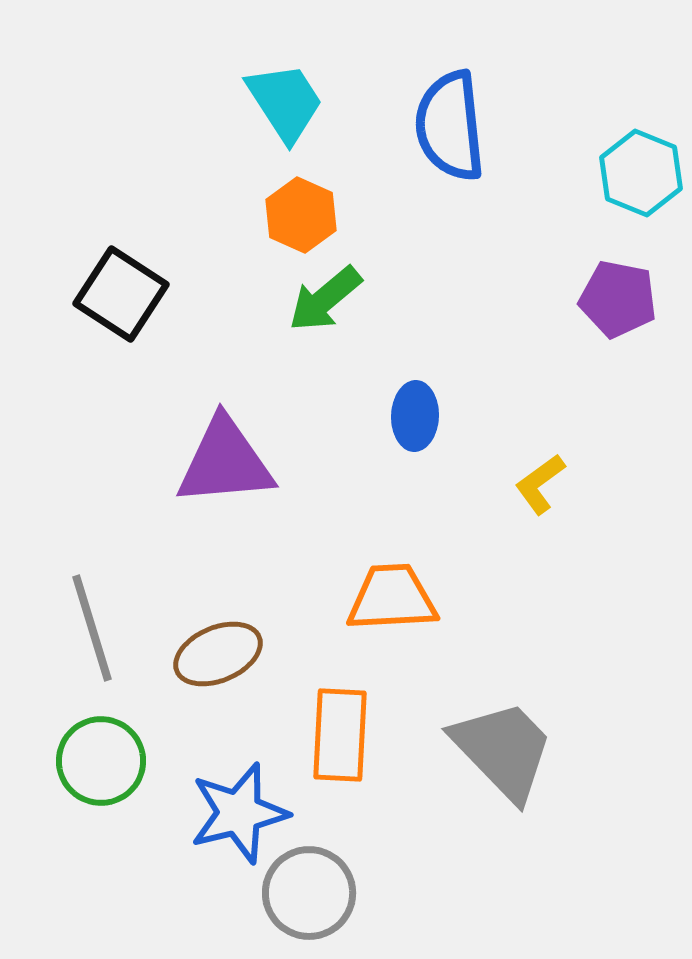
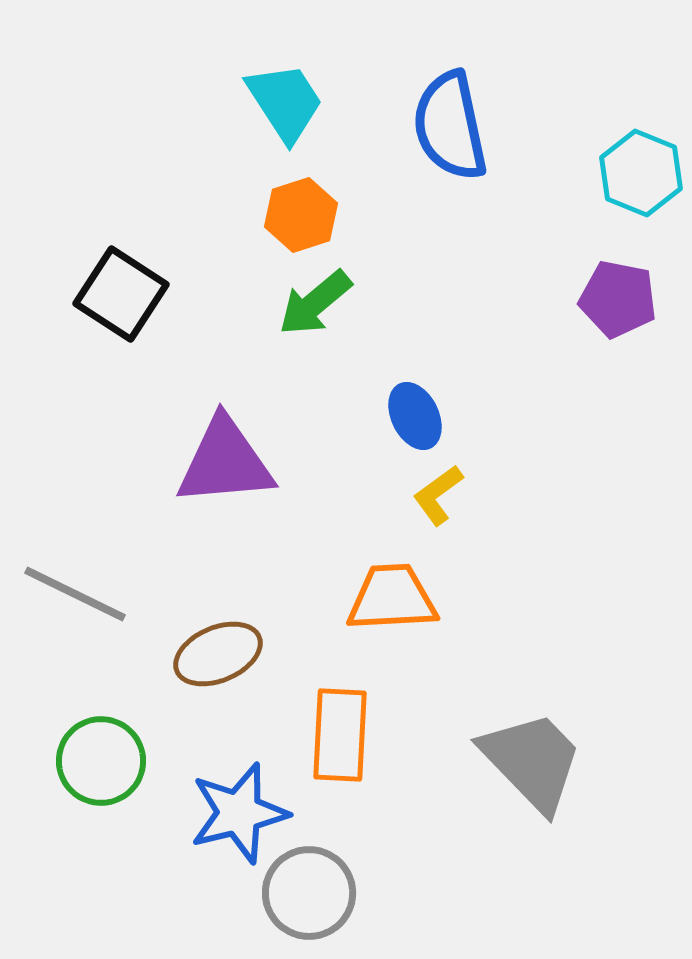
blue semicircle: rotated 6 degrees counterclockwise
orange hexagon: rotated 18 degrees clockwise
green arrow: moved 10 px left, 4 px down
blue ellipse: rotated 28 degrees counterclockwise
yellow L-shape: moved 102 px left, 11 px down
gray line: moved 17 px left, 34 px up; rotated 47 degrees counterclockwise
gray trapezoid: moved 29 px right, 11 px down
